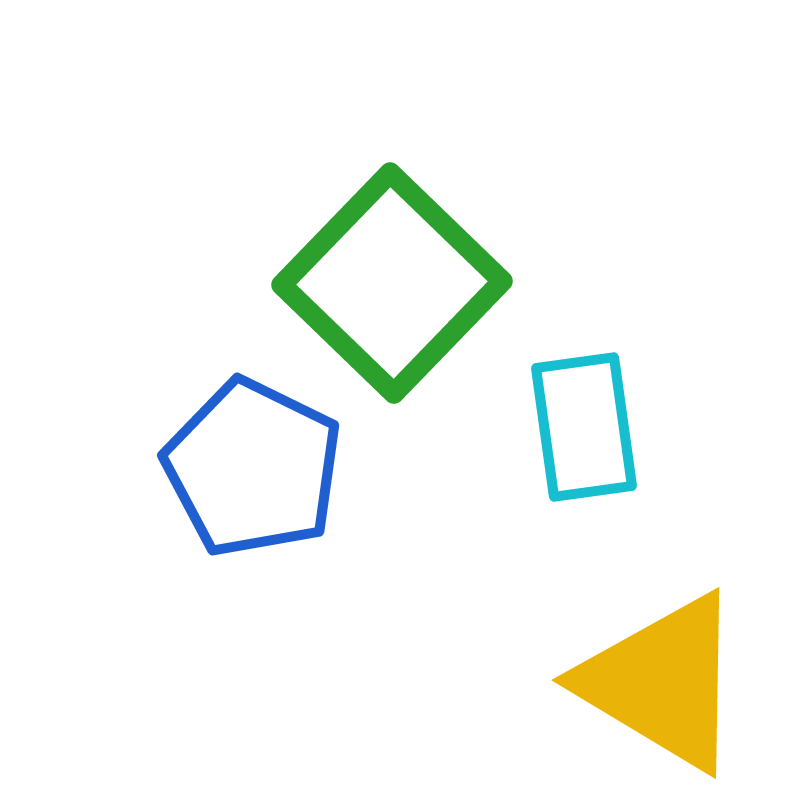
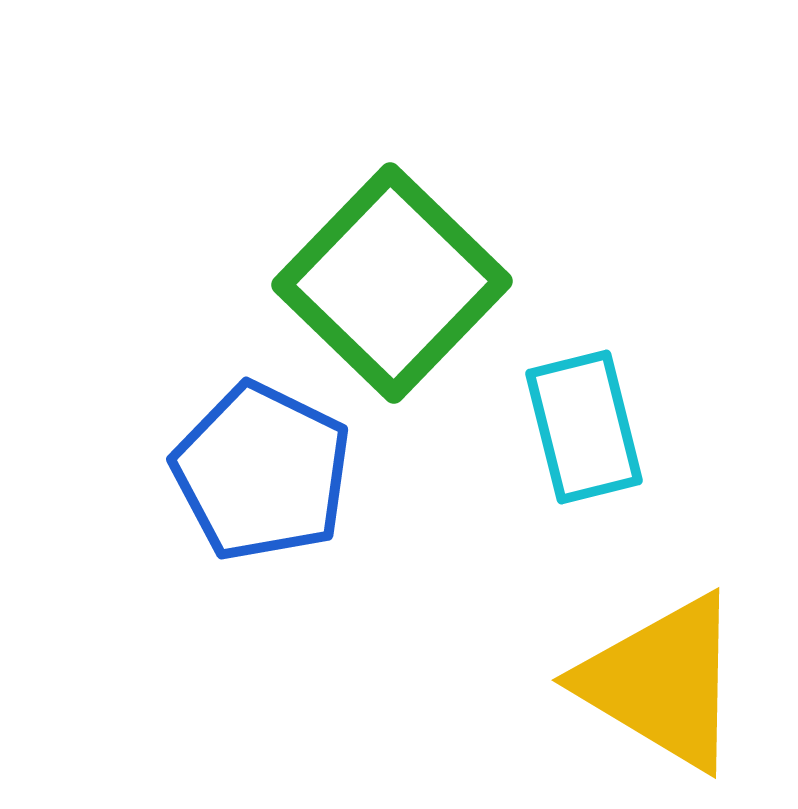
cyan rectangle: rotated 6 degrees counterclockwise
blue pentagon: moved 9 px right, 4 px down
